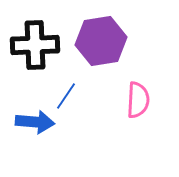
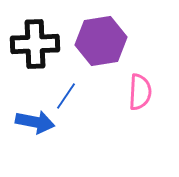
black cross: moved 1 px up
pink semicircle: moved 2 px right, 8 px up
blue arrow: rotated 6 degrees clockwise
